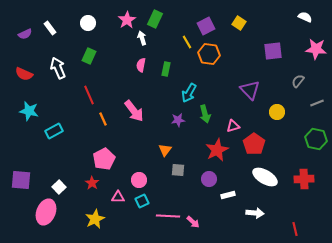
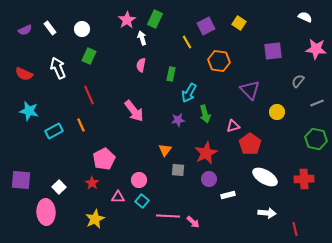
white circle at (88, 23): moved 6 px left, 6 px down
purple semicircle at (25, 34): moved 4 px up
orange hexagon at (209, 54): moved 10 px right, 7 px down
green rectangle at (166, 69): moved 5 px right, 5 px down
orange line at (103, 119): moved 22 px left, 6 px down
red pentagon at (254, 144): moved 4 px left
red star at (217, 150): moved 11 px left, 3 px down
cyan square at (142, 201): rotated 24 degrees counterclockwise
pink ellipse at (46, 212): rotated 25 degrees counterclockwise
white arrow at (255, 213): moved 12 px right
